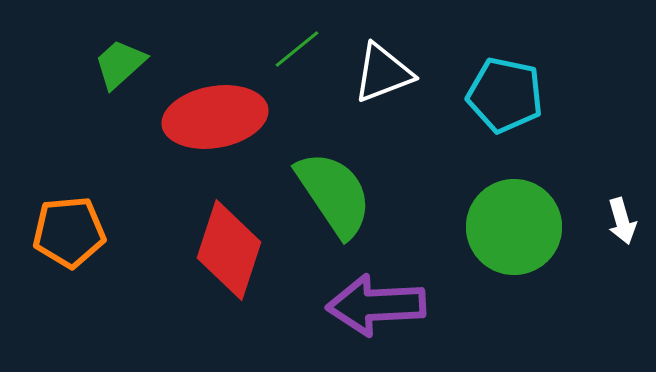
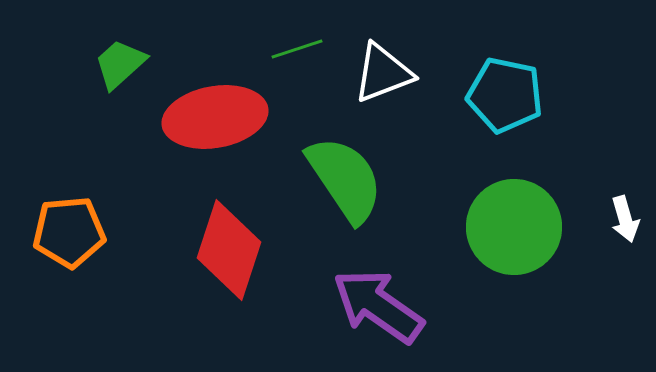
green line: rotated 21 degrees clockwise
green semicircle: moved 11 px right, 15 px up
white arrow: moved 3 px right, 2 px up
purple arrow: moved 2 px right, 1 px down; rotated 38 degrees clockwise
